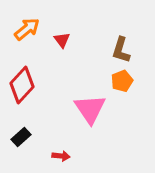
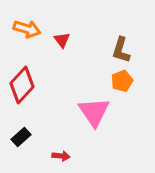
orange arrow: rotated 56 degrees clockwise
pink triangle: moved 4 px right, 3 px down
